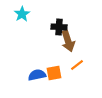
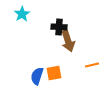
orange line: moved 15 px right; rotated 24 degrees clockwise
blue semicircle: moved 1 px down; rotated 60 degrees counterclockwise
